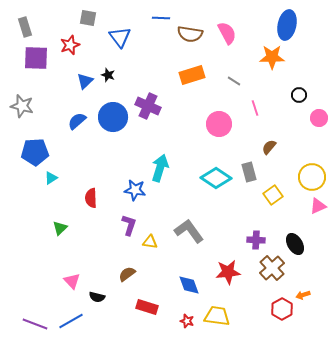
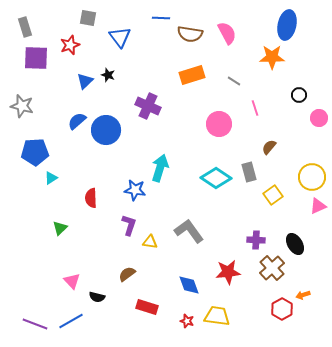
blue circle at (113, 117): moved 7 px left, 13 px down
